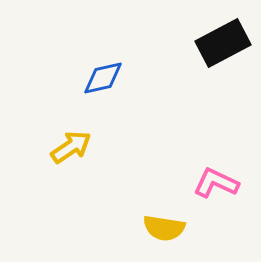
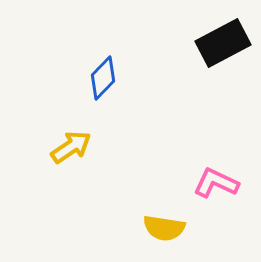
blue diamond: rotated 33 degrees counterclockwise
